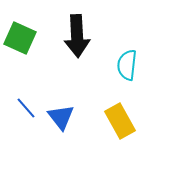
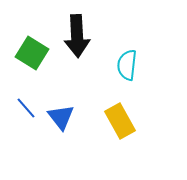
green square: moved 12 px right, 15 px down; rotated 8 degrees clockwise
